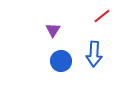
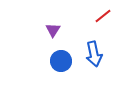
red line: moved 1 px right
blue arrow: rotated 15 degrees counterclockwise
